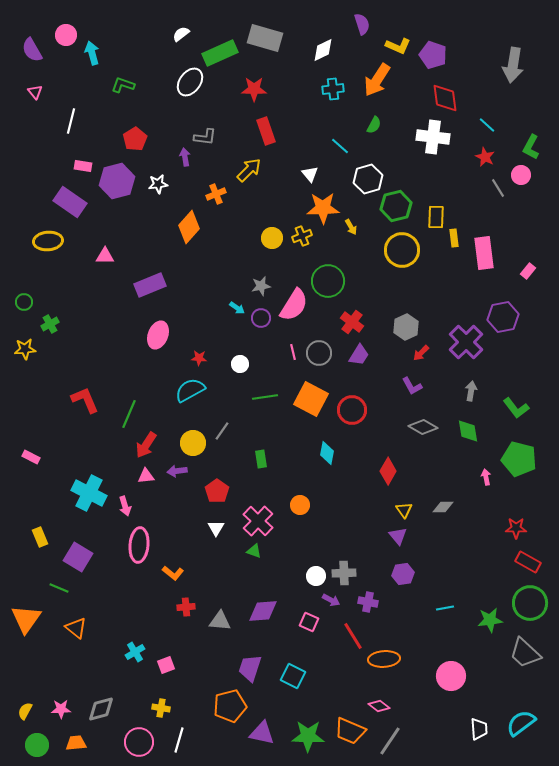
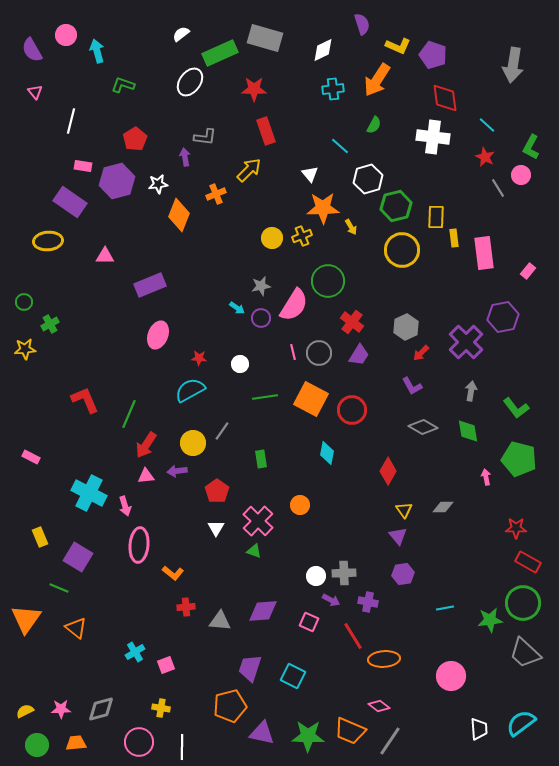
cyan arrow at (92, 53): moved 5 px right, 2 px up
orange diamond at (189, 227): moved 10 px left, 12 px up; rotated 20 degrees counterclockwise
green circle at (530, 603): moved 7 px left
yellow semicircle at (25, 711): rotated 36 degrees clockwise
white line at (179, 740): moved 3 px right, 7 px down; rotated 15 degrees counterclockwise
